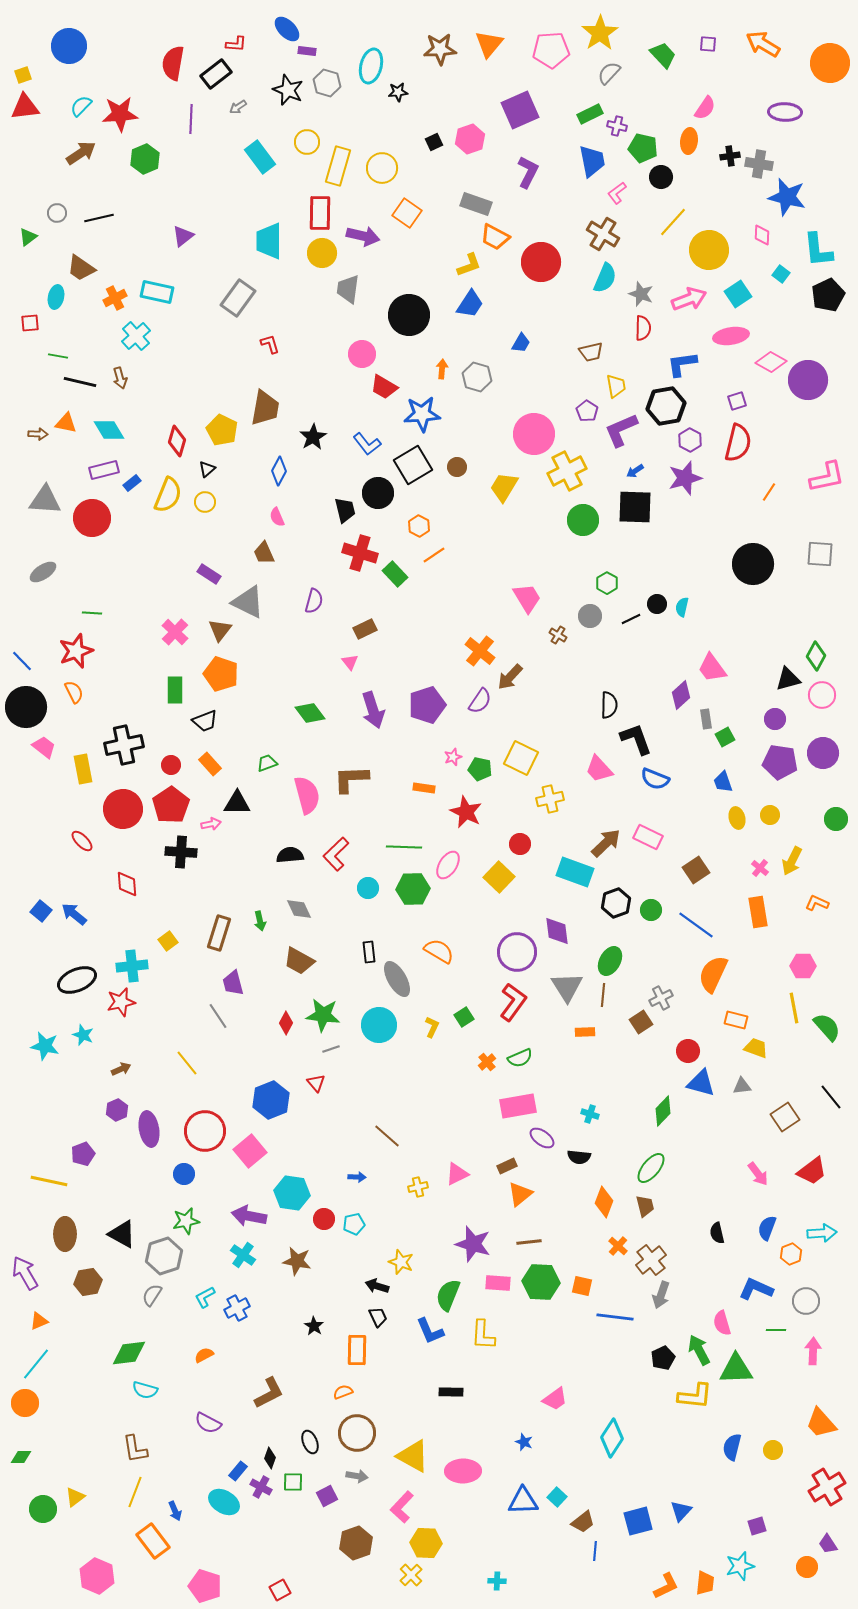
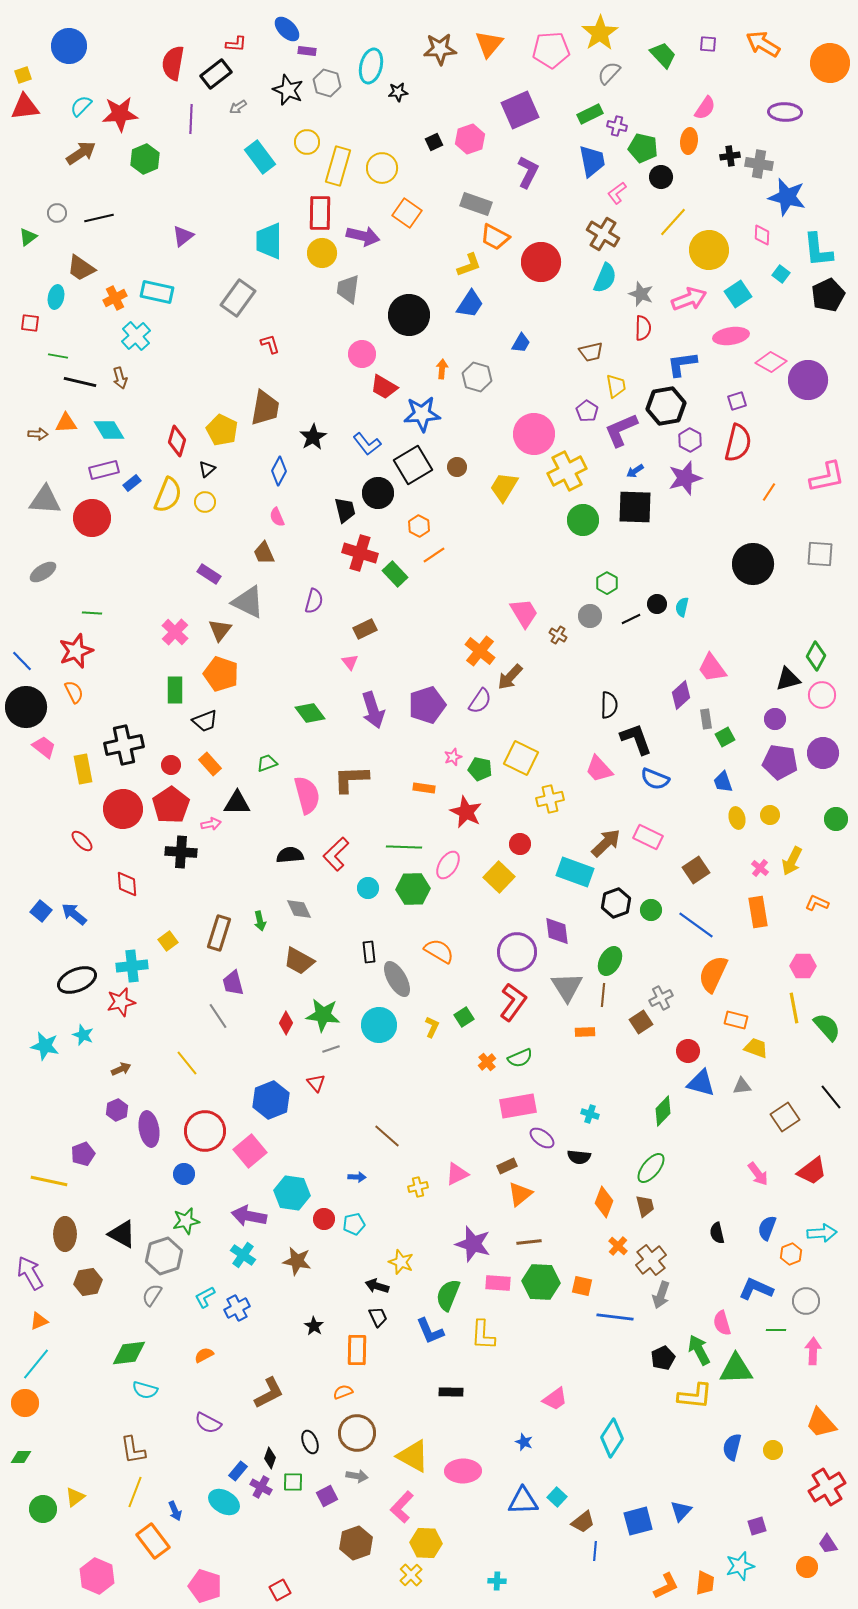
red square at (30, 323): rotated 12 degrees clockwise
orange triangle at (66, 423): rotated 15 degrees counterclockwise
pink trapezoid at (527, 598): moved 3 px left, 15 px down
purple arrow at (25, 1273): moved 5 px right
brown L-shape at (135, 1449): moved 2 px left, 1 px down
